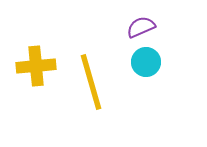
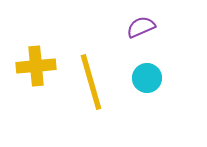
cyan circle: moved 1 px right, 16 px down
